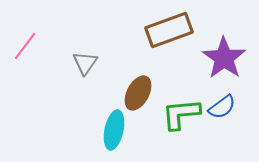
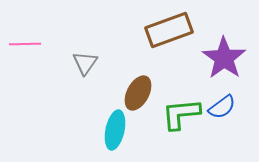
pink line: moved 2 px up; rotated 52 degrees clockwise
cyan ellipse: moved 1 px right
